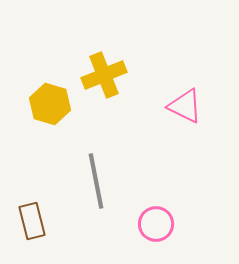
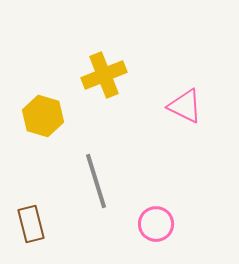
yellow hexagon: moved 7 px left, 12 px down
gray line: rotated 6 degrees counterclockwise
brown rectangle: moved 1 px left, 3 px down
